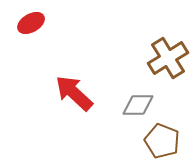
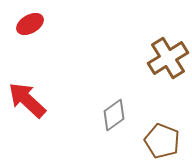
red ellipse: moved 1 px left, 1 px down
red arrow: moved 47 px left, 7 px down
gray diamond: moved 24 px left, 10 px down; rotated 36 degrees counterclockwise
